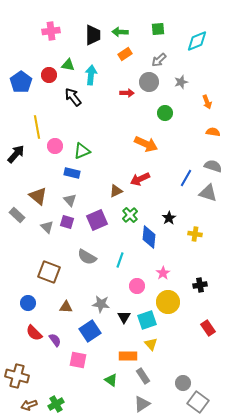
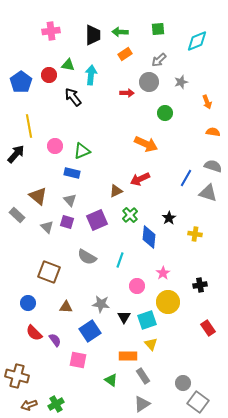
yellow line at (37, 127): moved 8 px left, 1 px up
